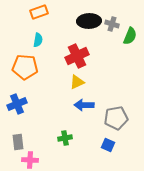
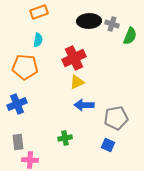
red cross: moved 3 px left, 2 px down
